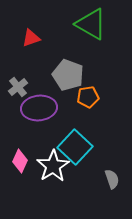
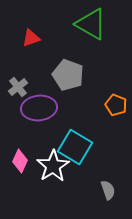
orange pentagon: moved 28 px right, 8 px down; rotated 30 degrees clockwise
cyan square: rotated 12 degrees counterclockwise
gray semicircle: moved 4 px left, 11 px down
